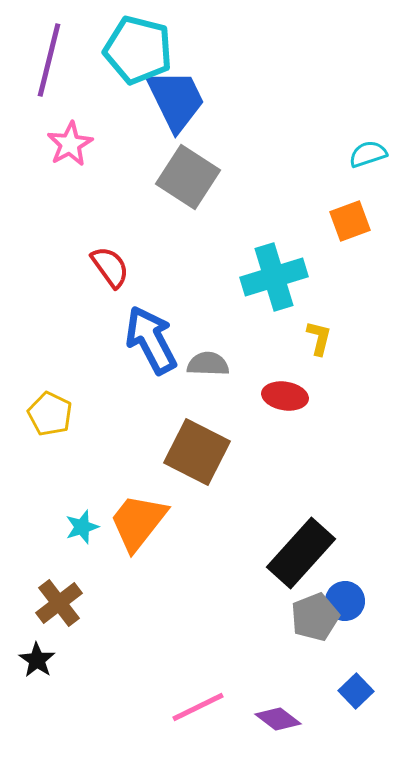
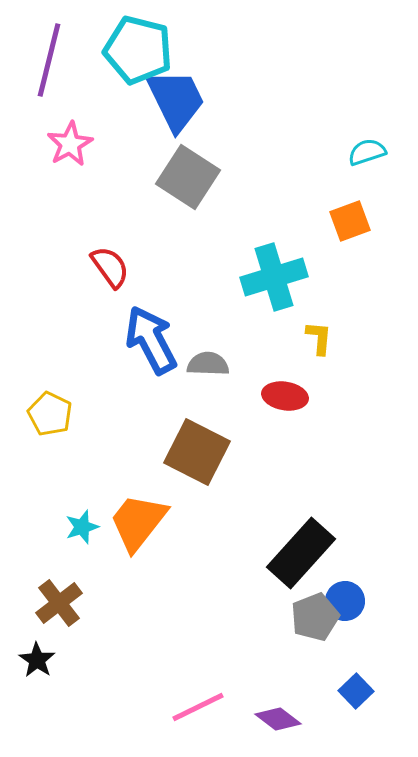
cyan semicircle: moved 1 px left, 2 px up
yellow L-shape: rotated 9 degrees counterclockwise
